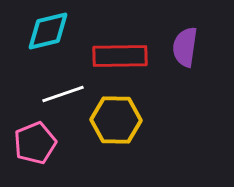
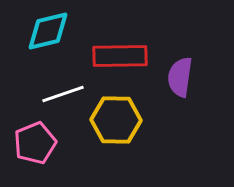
purple semicircle: moved 5 px left, 30 px down
